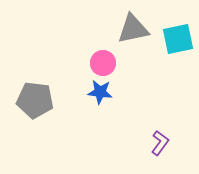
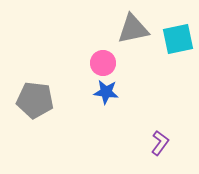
blue star: moved 6 px right
